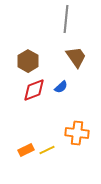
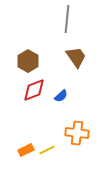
gray line: moved 1 px right
blue semicircle: moved 9 px down
